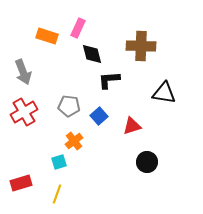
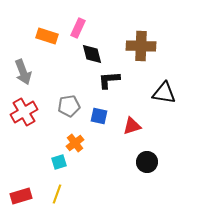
gray pentagon: rotated 15 degrees counterclockwise
blue square: rotated 36 degrees counterclockwise
orange cross: moved 1 px right, 2 px down
red rectangle: moved 13 px down
